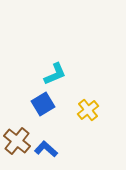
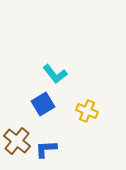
cyan L-shape: rotated 75 degrees clockwise
yellow cross: moved 1 px left, 1 px down; rotated 30 degrees counterclockwise
blue L-shape: rotated 45 degrees counterclockwise
